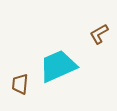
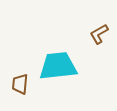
cyan trapezoid: rotated 18 degrees clockwise
